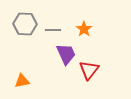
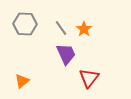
gray line: moved 8 px right, 2 px up; rotated 56 degrees clockwise
red triangle: moved 8 px down
orange triangle: rotated 28 degrees counterclockwise
